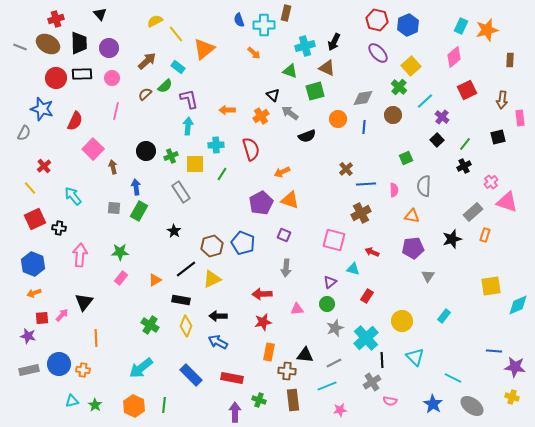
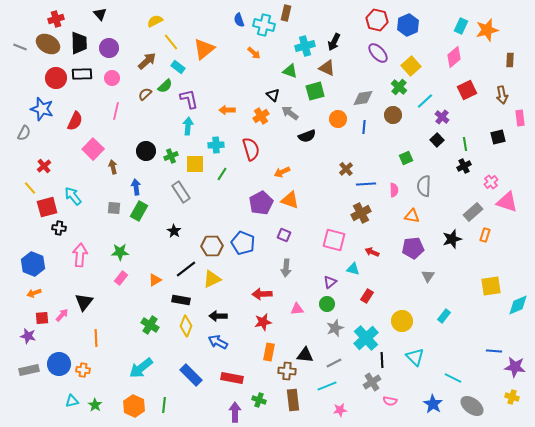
cyan cross at (264, 25): rotated 15 degrees clockwise
yellow line at (176, 34): moved 5 px left, 8 px down
brown arrow at (502, 100): moved 5 px up; rotated 18 degrees counterclockwise
green line at (465, 144): rotated 48 degrees counterclockwise
red square at (35, 219): moved 12 px right, 12 px up; rotated 10 degrees clockwise
brown hexagon at (212, 246): rotated 15 degrees clockwise
